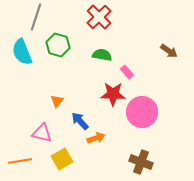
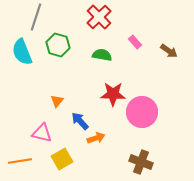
pink rectangle: moved 8 px right, 30 px up
